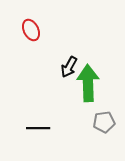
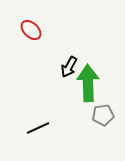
red ellipse: rotated 20 degrees counterclockwise
gray pentagon: moved 1 px left, 7 px up
black line: rotated 25 degrees counterclockwise
